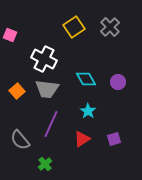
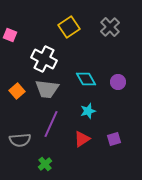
yellow square: moved 5 px left
cyan star: rotated 21 degrees clockwise
gray semicircle: rotated 55 degrees counterclockwise
